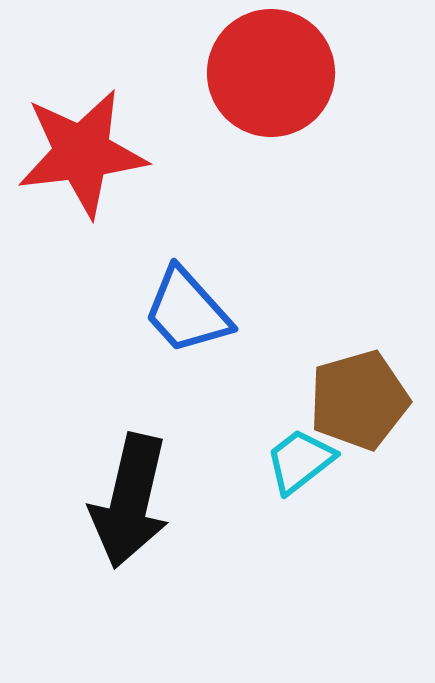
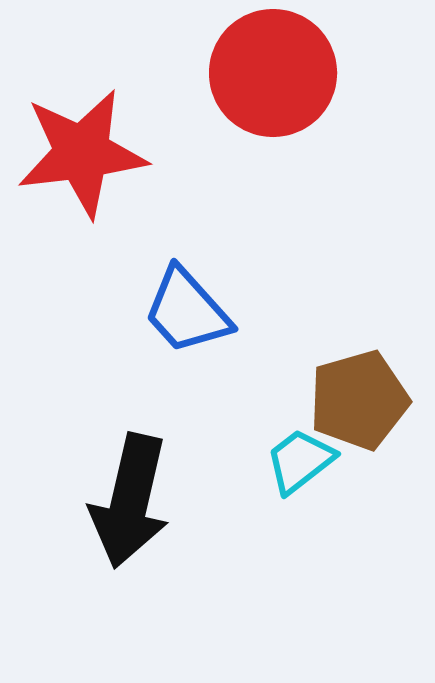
red circle: moved 2 px right
